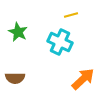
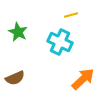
brown semicircle: rotated 24 degrees counterclockwise
